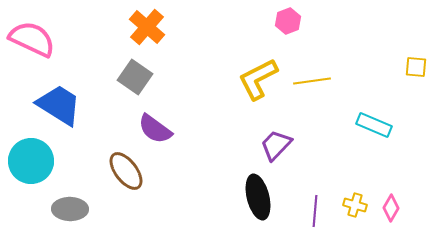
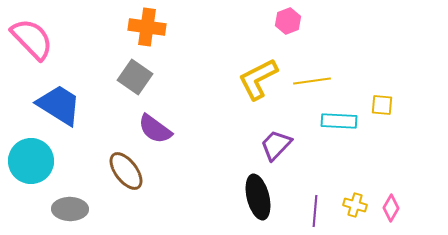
orange cross: rotated 33 degrees counterclockwise
pink semicircle: rotated 21 degrees clockwise
yellow square: moved 34 px left, 38 px down
cyan rectangle: moved 35 px left, 4 px up; rotated 20 degrees counterclockwise
